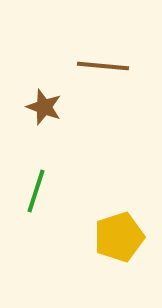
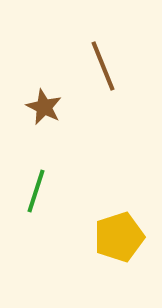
brown line: rotated 63 degrees clockwise
brown star: rotated 6 degrees clockwise
